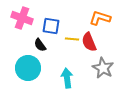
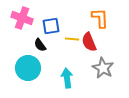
orange L-shape: rotated 70 degrees clockwise
blue square: rotated 18 degrees counterclockwise
